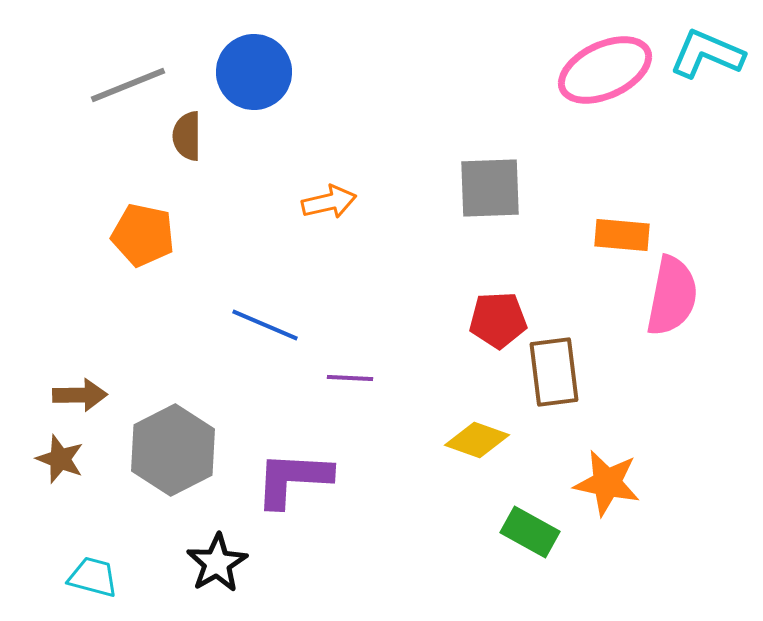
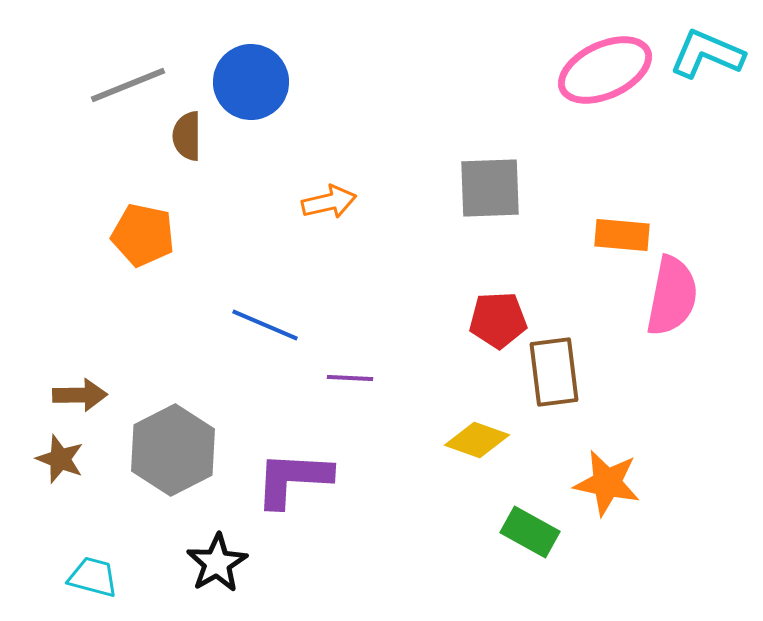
blue circle: moved 3 px left, 10 px down
